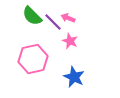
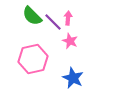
pink arrow: rotated 72 degrees clockwise
blue star: moved 1 px left, 1 px down
